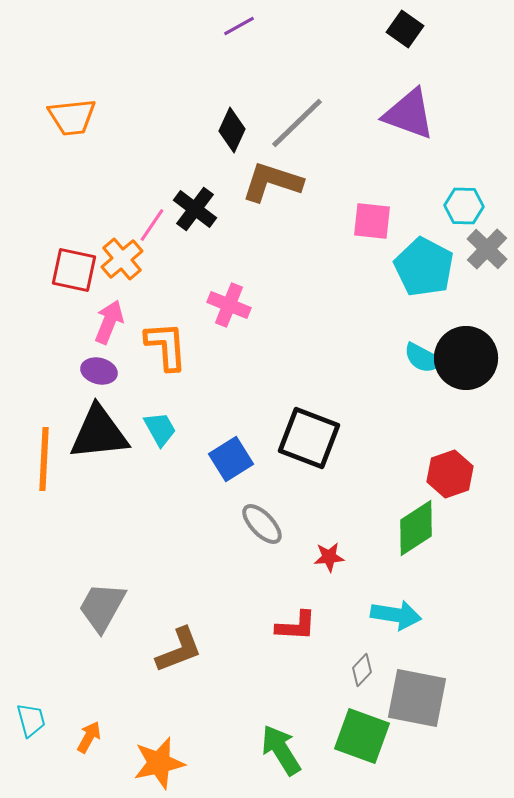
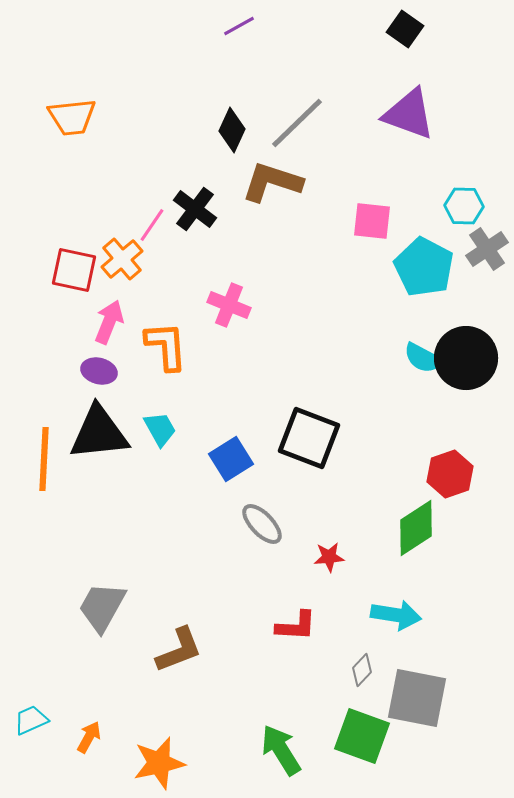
gray cross at (487, 249): rotated 12 degrees clockwise
cyan trapezoid at (31, 720): rotated 99 degrees counterclockwise
